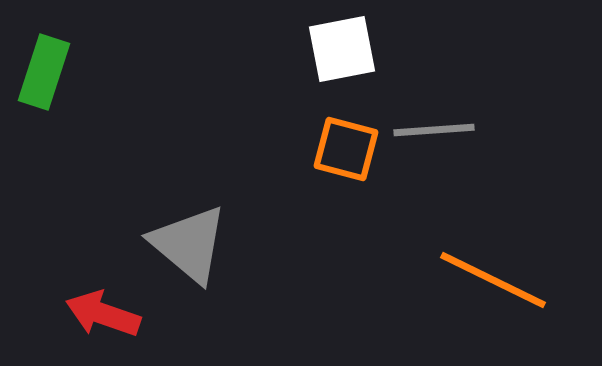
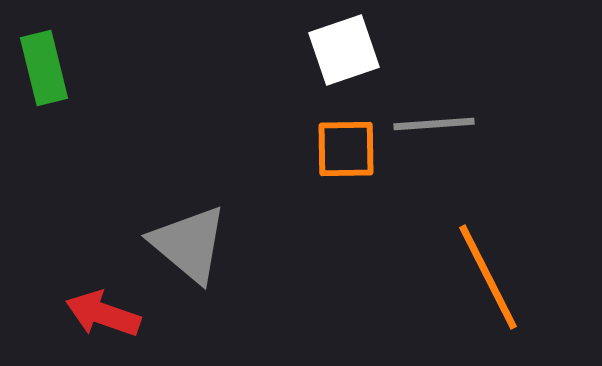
white square: moved 2 px right, 1 px down; rotated 8 degrees counterclockwise
green rectangle: moved 4 px up; rotated 32 degrees counterclockwise
gray line: moved 6 px up
orange square: rotated 16 degrees counterclockwise
orange line: moved 5 px left, 3 px up; rotated 37 degrees clockwise
